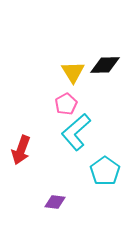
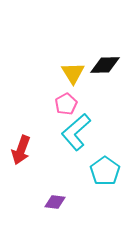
yellow triangle: moved 1 px down
